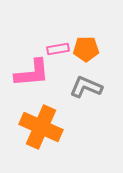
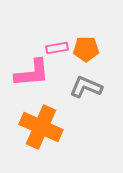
pink rectangle: moved 1 px left, 1 px up
